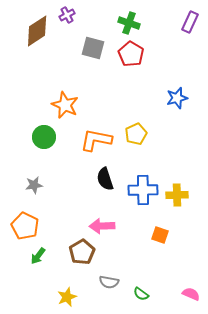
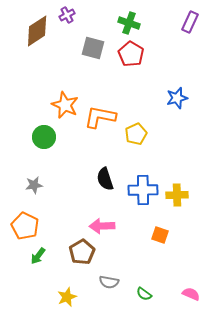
orange L-shape: moved 4 px right, 23 px up
green semicircle: moved 3 px right
